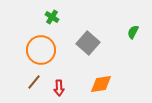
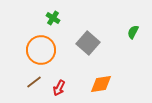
green cross: moved 1 px right, 1 px down
brown line: rotated 14 degrees clockwise
red arrow: rotated 28 degrees clockwise
